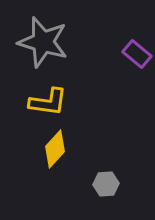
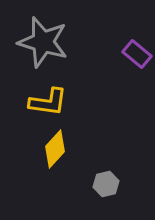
gray hexagon: rotated 10 degrees counterclockwise
